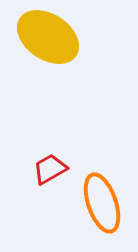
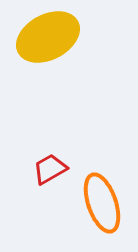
yellow ellipse: rotated 62 degrees counterclockwise
